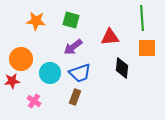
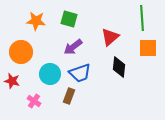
green square: moved 2 px left, 1 px up
red triangle: rotated 36 degrees counterclockwise
orange square: moved 1 px right
orange circle: moved 7 px up
black diamond: moved 3 px left, 1 px up
cyan circle: moved 1 px down
red star: rotated 21 degrees clockwise
brown rectangle: moved 6 px left, 1 px up
